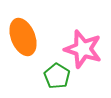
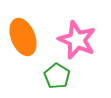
pink star: moved 6 px left, 9 px up; rotated 6 degrees clockwise
